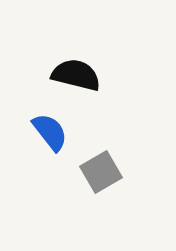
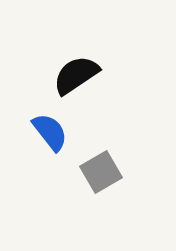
black semicircle: rotated 48 degrees counterclockwise
